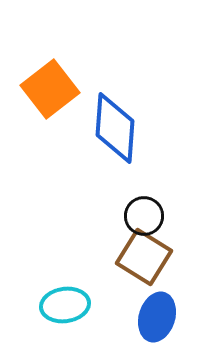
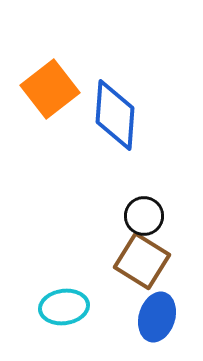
blue diamond: moved 13 px up
brown square: moved 2 px left, 4 px down
cyan ellipse: moved 1 px left, 2 px down
